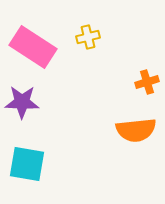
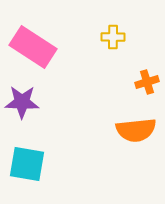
yellow cross: moved 25 px right; rotated 15 degrees clockwise
